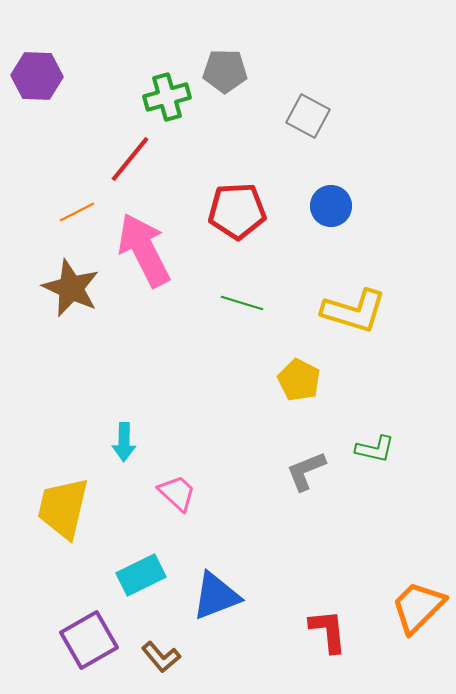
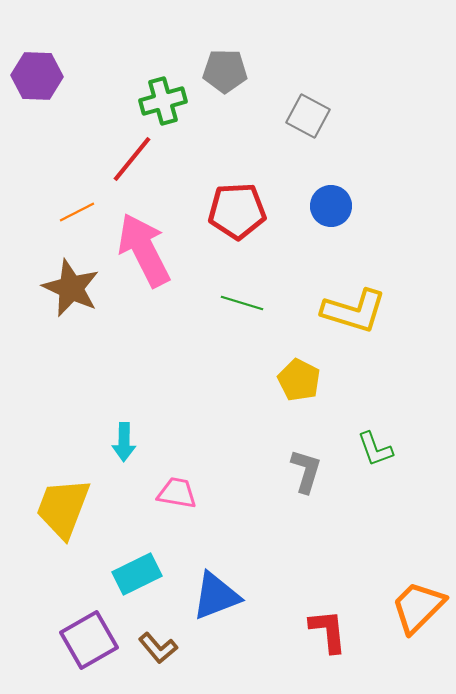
green cross: moved 4 px left, 4 px down
red line: moved 2 px right
green L-shape: rotated 57 degrees clockwise
gray L-shape: rotated 129 degrees clockwise
pink trapezoid: rotated 33 degrees counterclockwise
yellow trapezoid: rotated 8 degrees clockwise
cyan rectangle: moved 4 px left, 1 px up
brown L-shape: moved 3 px left, 9 px up
